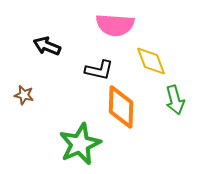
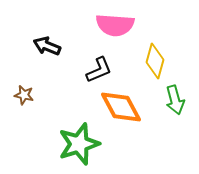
yellow diamond: moved 4 px right; rotated 36 degrees clockwise
black L-shape: rotated 36 degrees counterclockwise
orange diamond: rotated 30 degrees counterclockwise
green star: moved 1 px left; rotated 6 degrees clockwise
